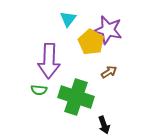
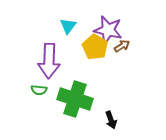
cyan triangle: moved 7 px down
yellow pentagon: moved 4 px right, 5 px down
brown arrow: moved 13 px right, 26 px up
green cross: moved 1 px left, 2 px down
black arrow: moved 7 px right, 5 px up
